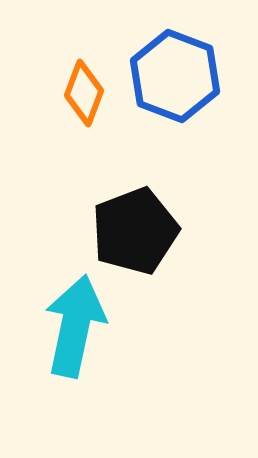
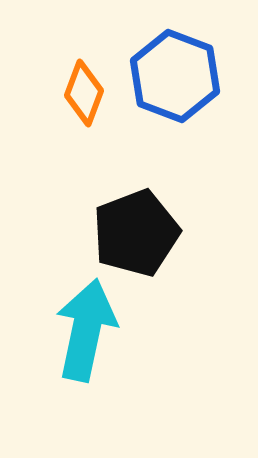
black pentagon: moved 1 px right, 2 px down
cyan arrow: moved 11 px right, 4 px down
